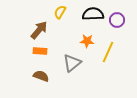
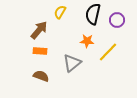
black semicircle: rotated 75 degrees counterclockwise
yellow line: rotated 20 degrees clockwise
